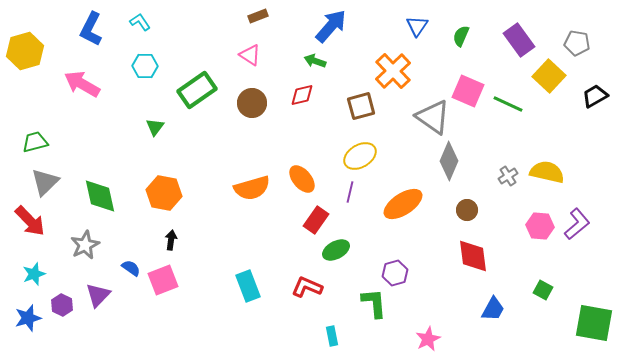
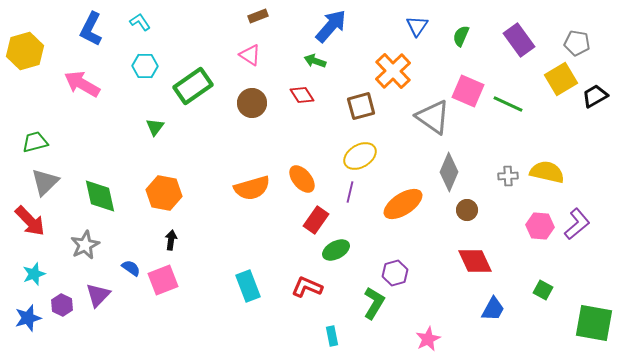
yellow square at (549, 76): moved 12 px right, 3 px down; rotated 16 degrees clockwise
green rectangle at (197, 90): moved 4 px left, 4 px up
red diamond at (302, 95): rotated 70 degrees clockwise
gray diamond at (449, 161): moved 11 px down
gray cross at (508, 176): rotated 30 degrees clockwise
red diamond at (473, 256): moved 2 px right, 5 px down; rotated 18 degrees counterclockwise
green L-shape at (374, 303): rotated 36 degrees clockwise
